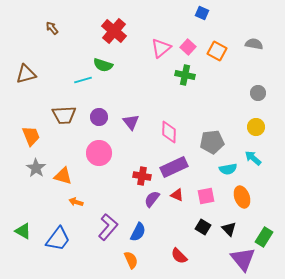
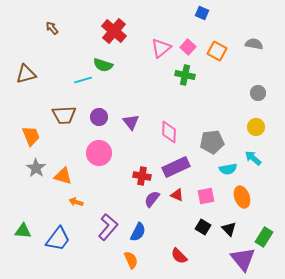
purple rectangle at (174, 167): moved 2 px right
green triangle at (23, 231): rotated 24 degrees counterclockwise
